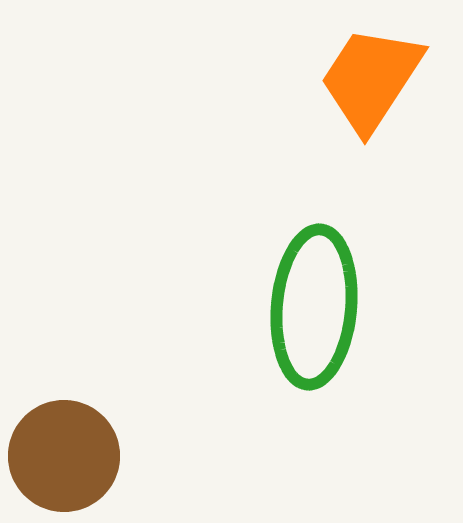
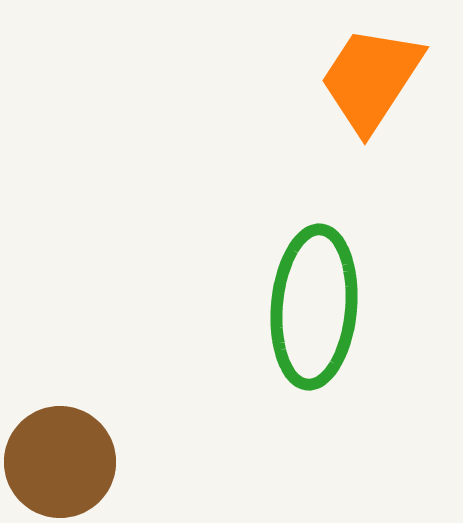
brown circle: moved 4 px left, 6 px down
